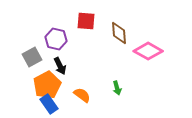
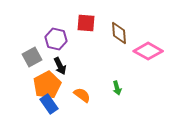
red square: moved 2 px down
